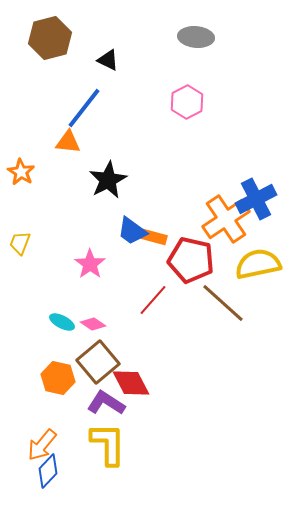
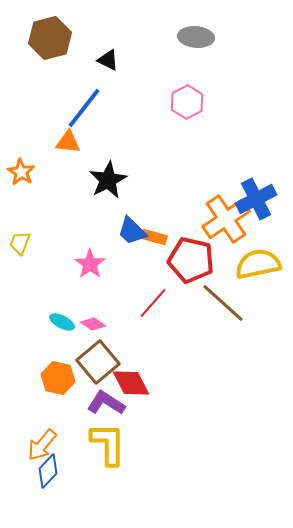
blue trapezoid: rotated 8 degrees clockwise
red line: moved 3 px down
